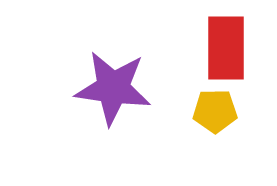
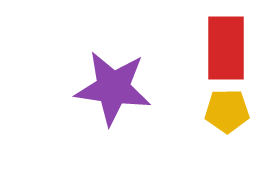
yellow pentagon: moved 12 px right
